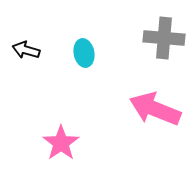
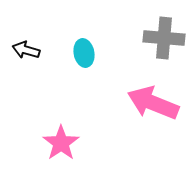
pink arrow: moved 2 px left, 6 px up
